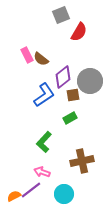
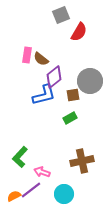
pink rectangle: rotated 35 degrees clockwise
purple diamond: moved 9 px left
blue L-shape: rotated 20 degrees clockwise
green L-shape: moved 24 px left, 15 px down
